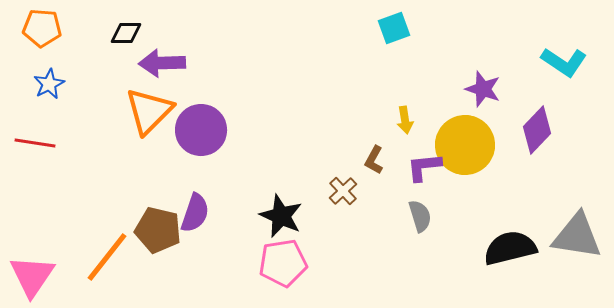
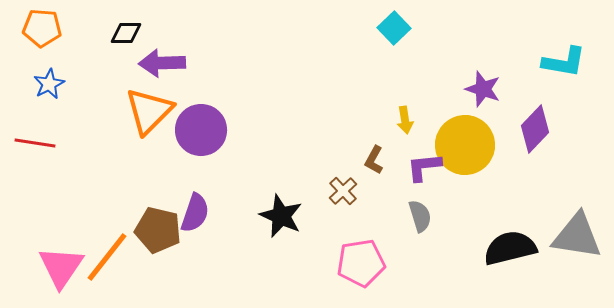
cyan square: rotated 24 degrees counterclockwise
cyan L-shape: rotated 24 degrees counterclockwise
purple diamond: moved 2 px left, 1 px up
pink pentagon: moved 78 px right
pink triangle: moved 29 px right, 9 px up
